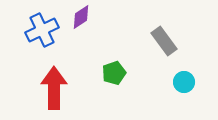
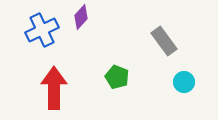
purple diamond: rotated 15 degrees counterclockwise
green pentagon: moved 3 px right, 4 px down; rotated 30 degrees counterclockwise
